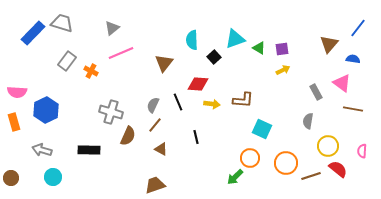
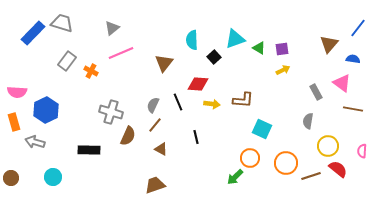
gray arrow at (42, 150): moved 7 px left, 8 px up
